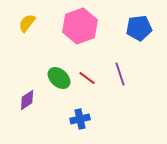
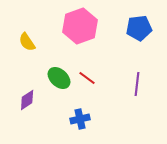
yellow semicircle: moved 19 px down; rotated 72 degrees counterclockwise
purple line: moved 17 px right, 10 px down; rotated 25 degrees clockwise
